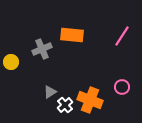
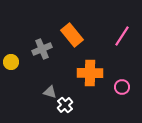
orange rectangle: rotated 45 degrees clockwise
gray triangle: rotated 48 degrees clockwise
orange cross: moved 27 px up; rotated 20 degrees counterclockwise
